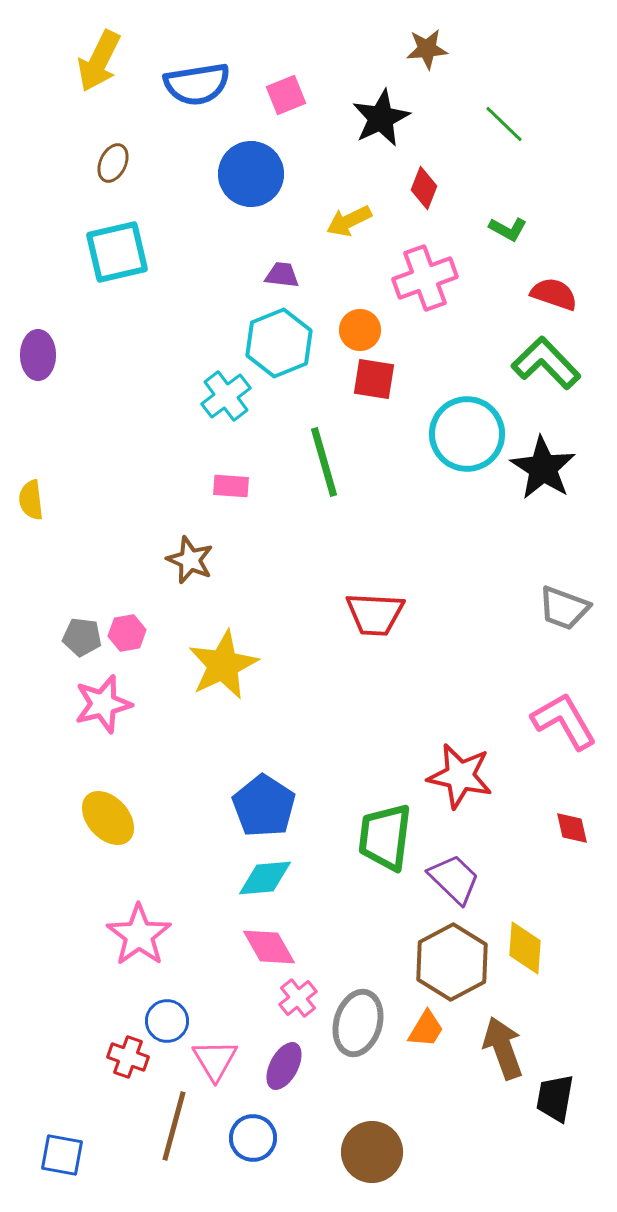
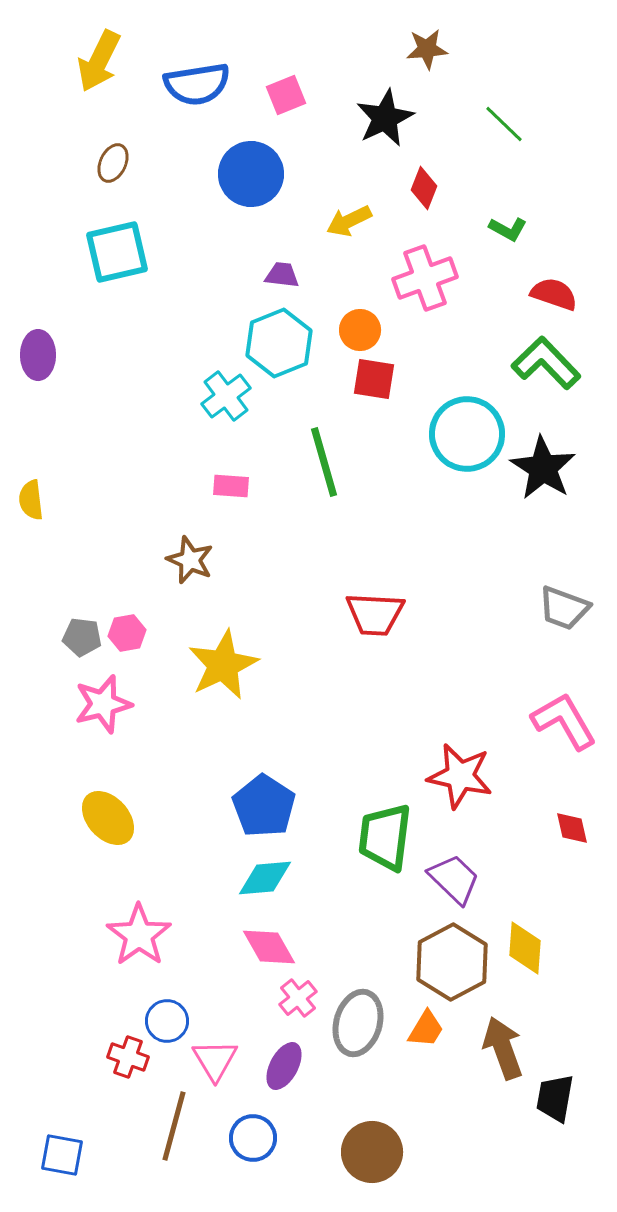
black star at (381, 118): moved 4 px right
